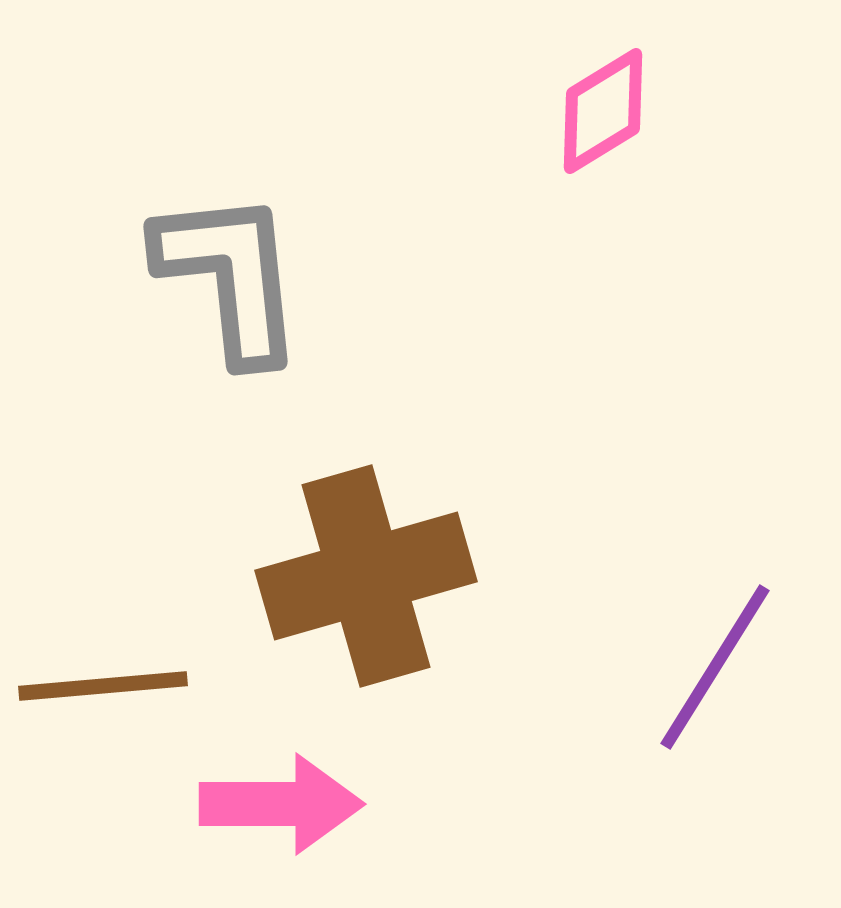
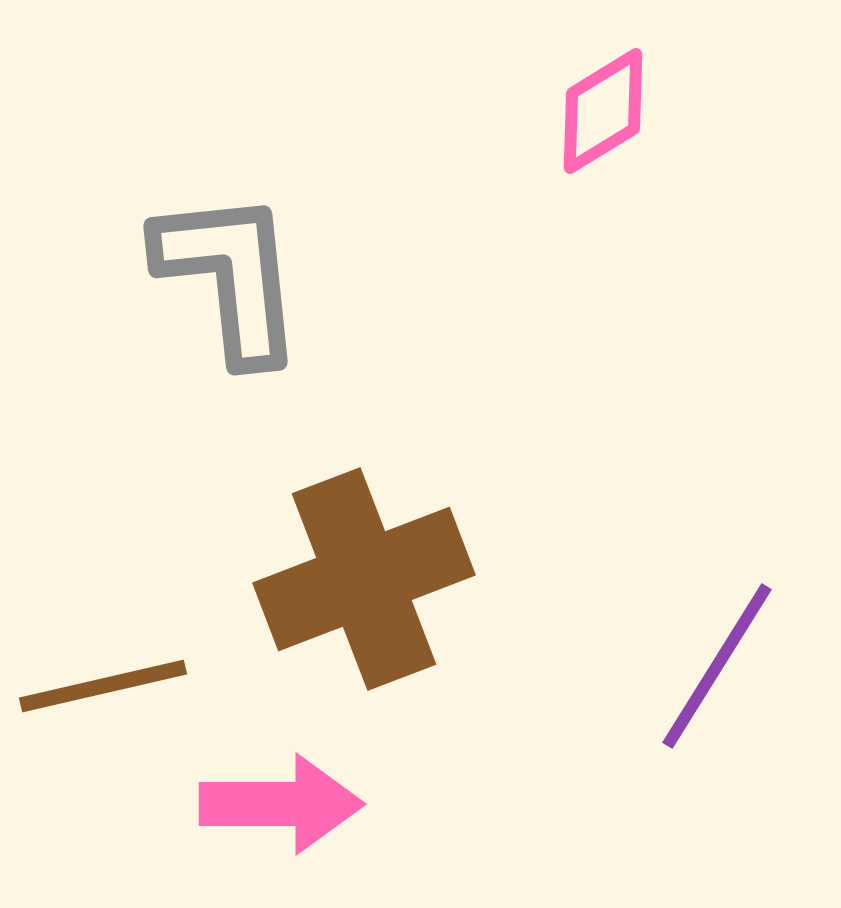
brown cross: moved 2 px left, 3 px down; rotated 5 degrees counterclockwise
purple line: moved 2 px right, 1 px up
brown line: rotated 8 degrees counterclockwise
